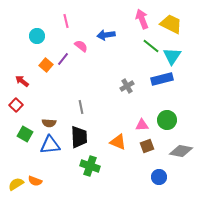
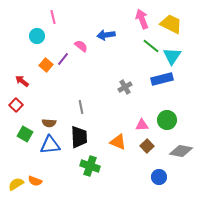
pink line: moved 13 px left, 4 px up
gray cross: moved 2 px left, 1 px down
brown square: rotated 24 degrees counterclockwise
